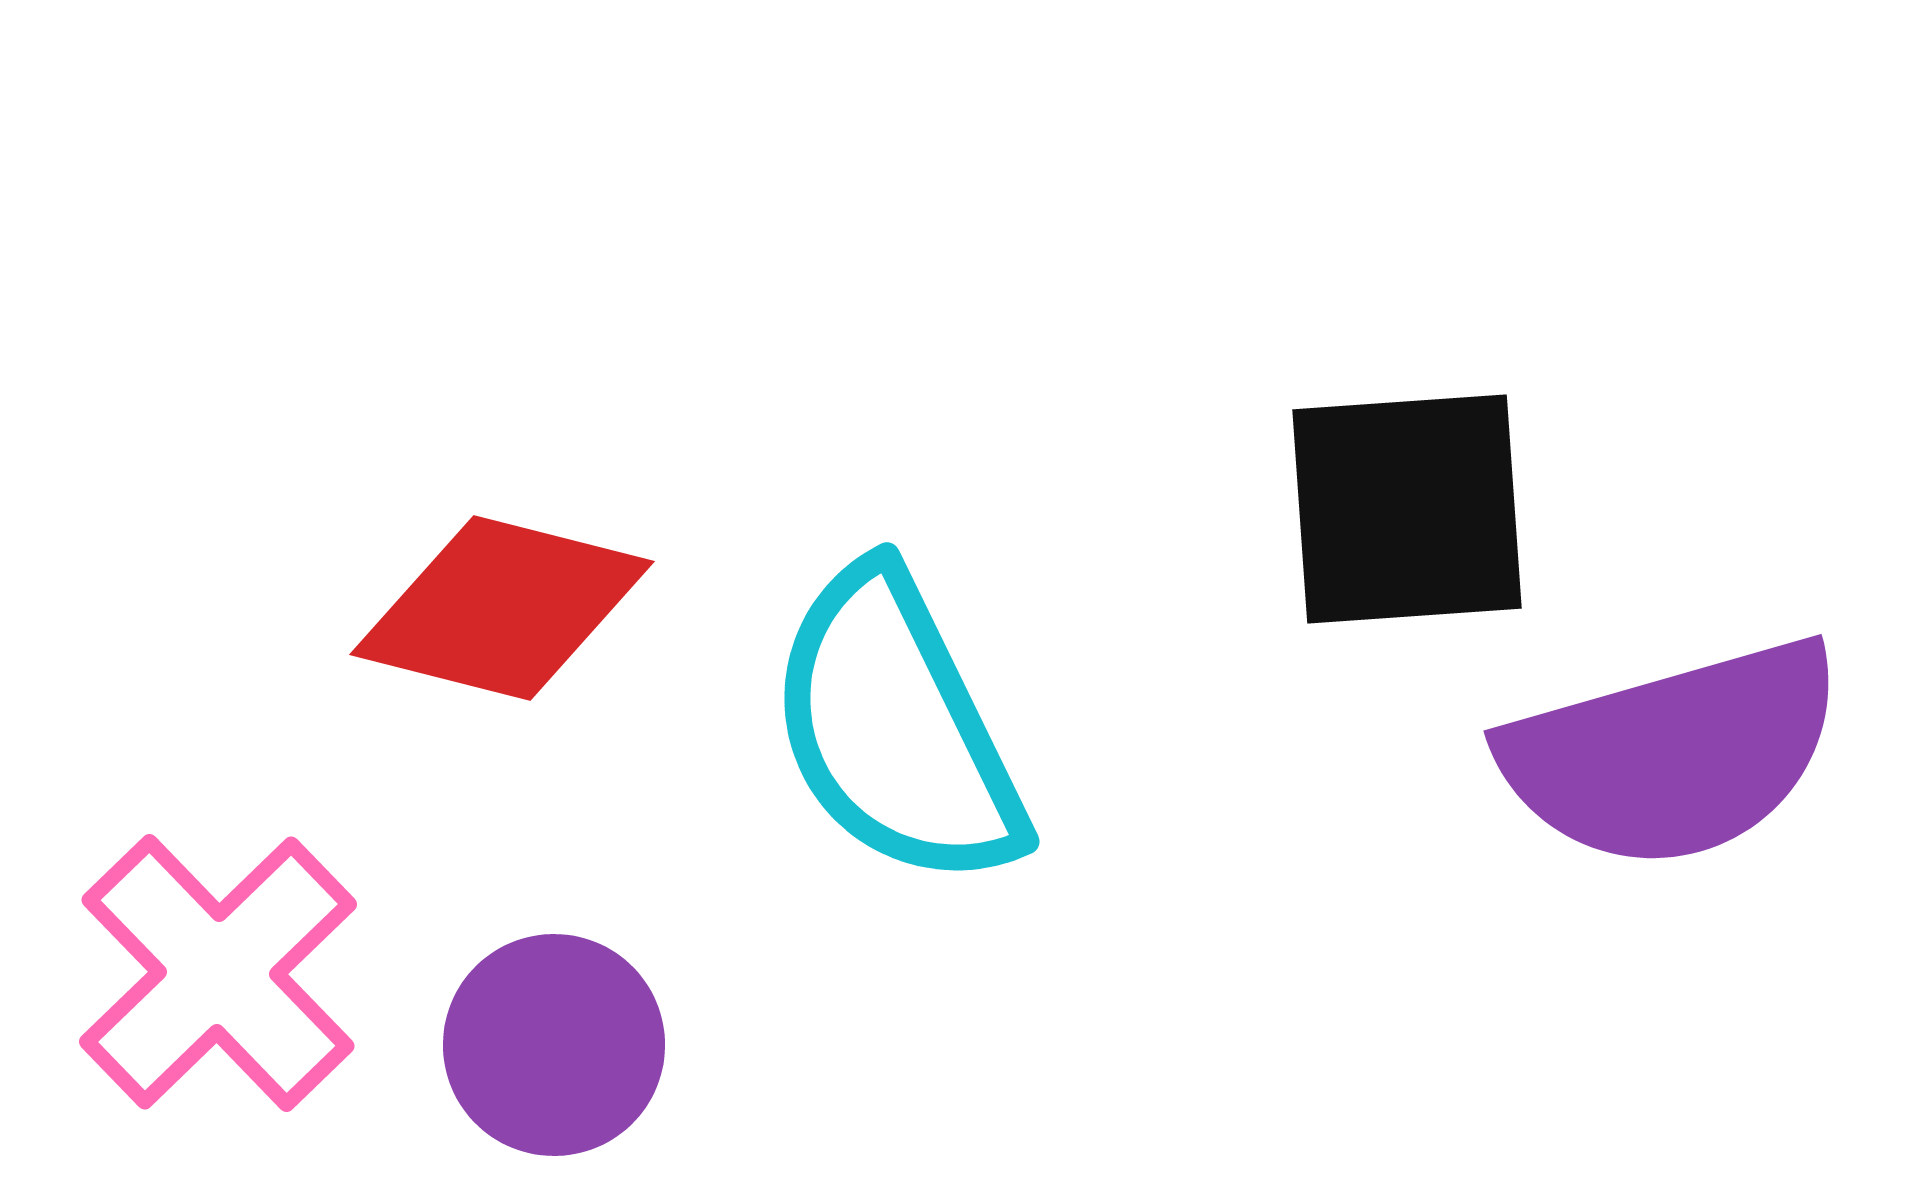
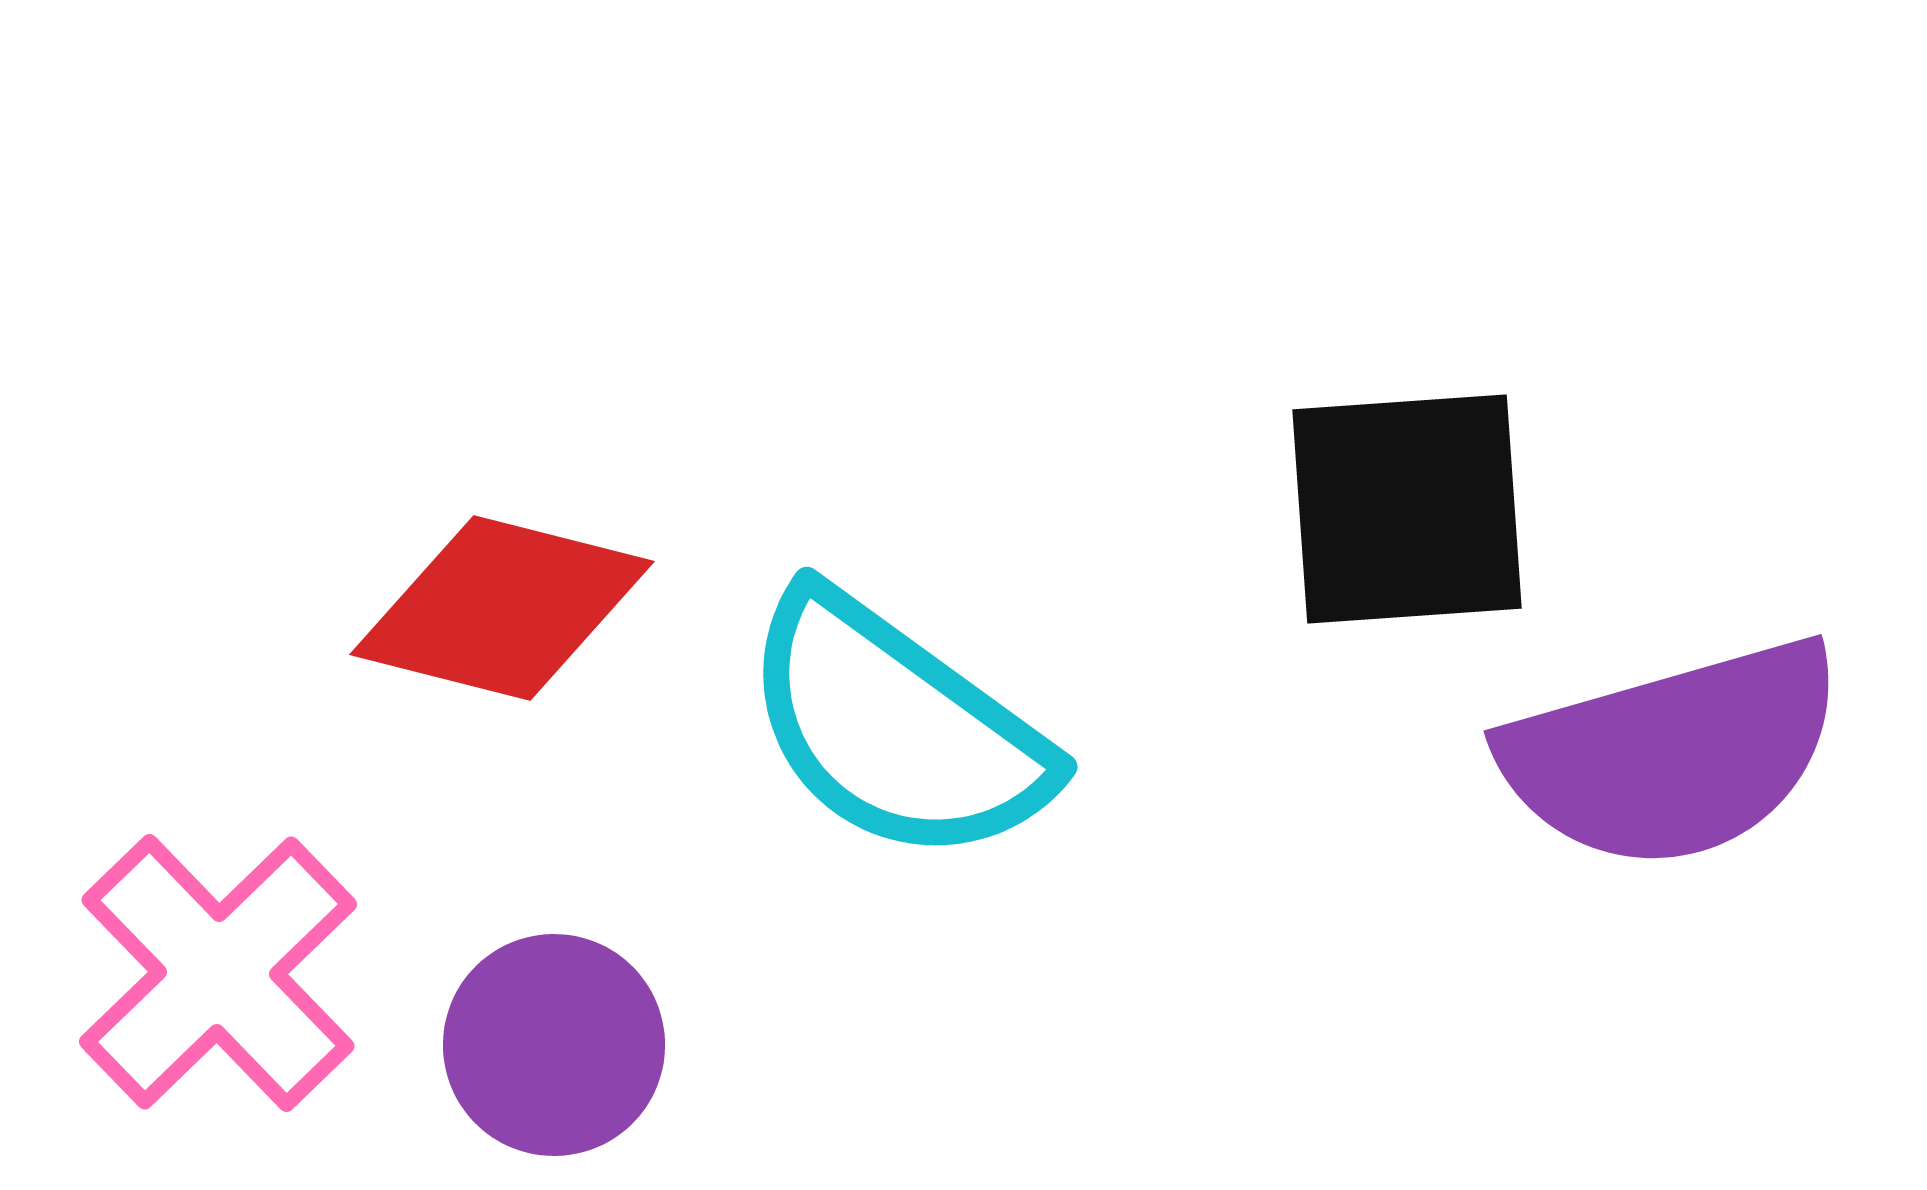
cyan semicircle: rotated 28 degrees counterclockwise
